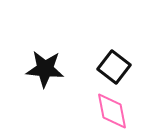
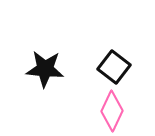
pink diamond: rotated 36 degrees clockwise
